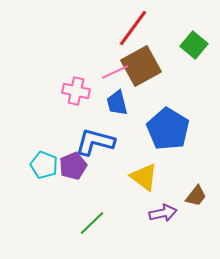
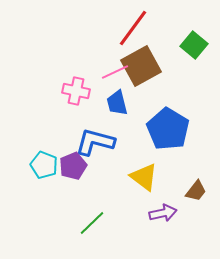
brown trapezoid: moved 5 px up
